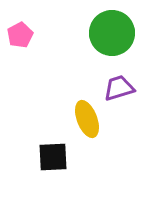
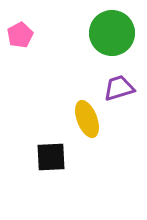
black square: moved 2 px left
